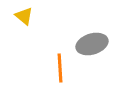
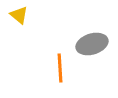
yellow triangle: moved 5 px left, 1 px up
